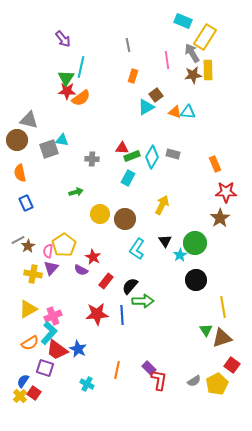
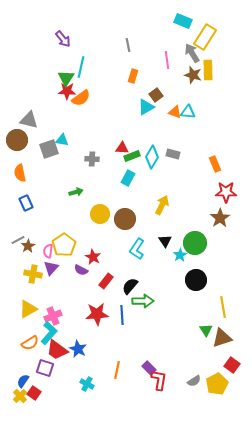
brown star at (193, 75): rotated 24 degrees clockwise
